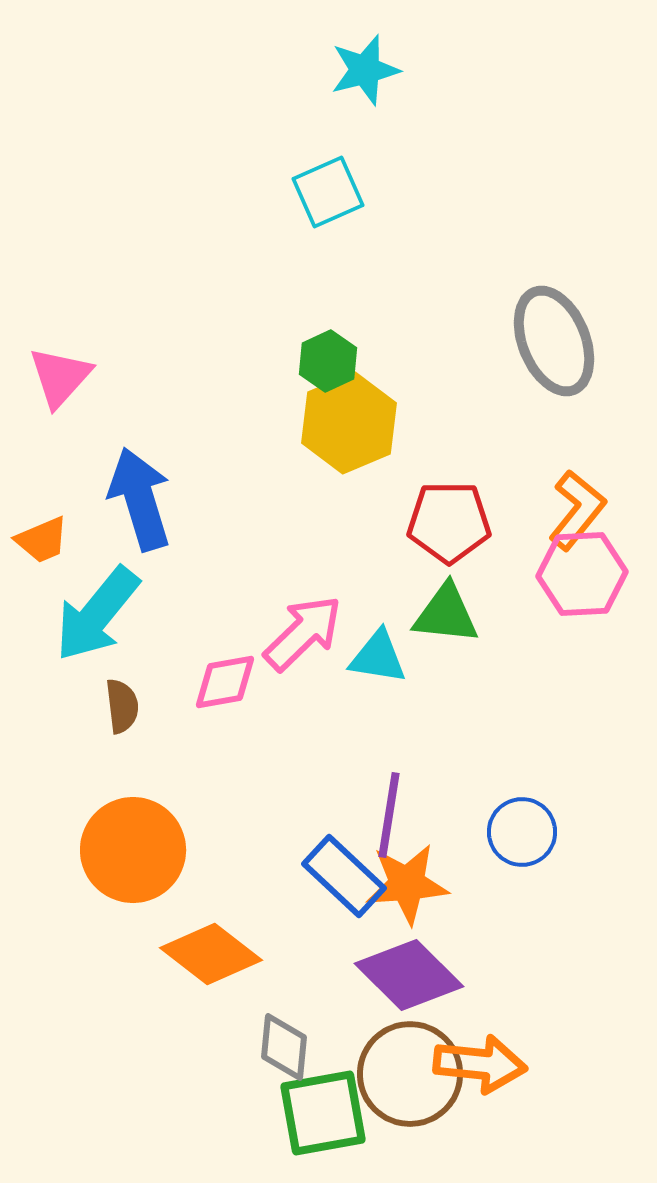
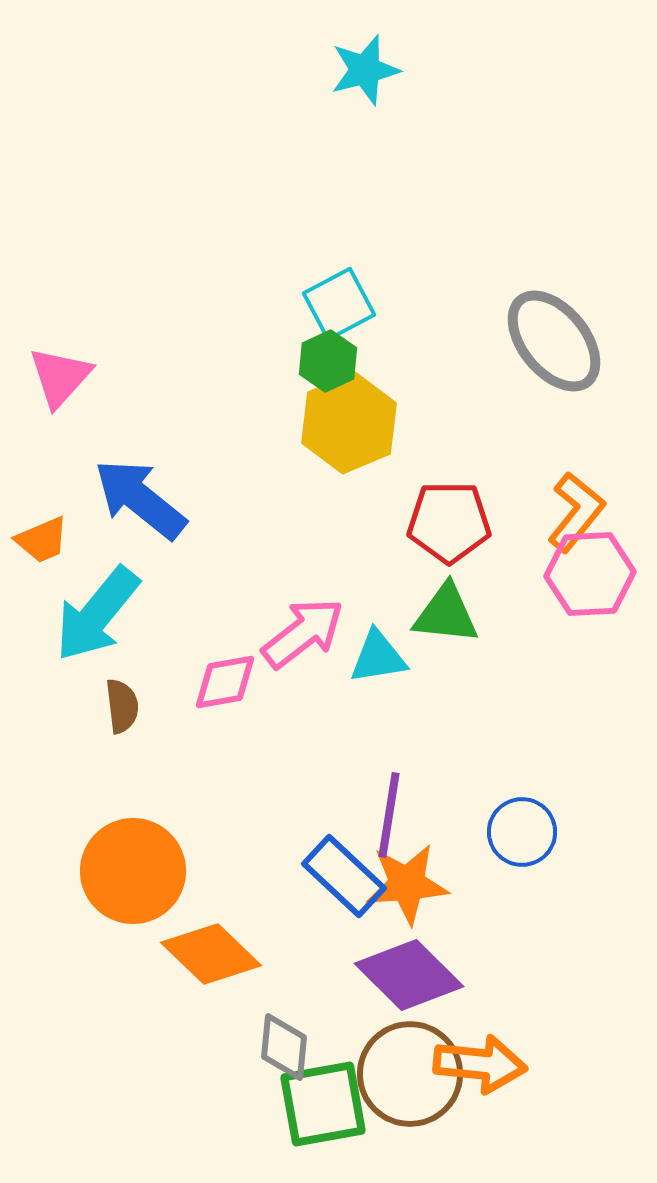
cyan square: moved 11 px right, 112 px down; rotated 4 degrees counterclockwise
gray ellipse: rotated 17 degrees counterclockwise
blue arrow: rotated 34 degrees counterclockwise
orange L-shape: moved 1 px left, 2 px down
pink hexagon: moved 8 px right
pink arrow: rotated 6 degrees clockwise
cyan triangle: rotated 18 degrees counterclockwise
orange circle: moved 21 px down
orange diamond: rotated 6 degrees clockwise
green square: moved 9 px up
